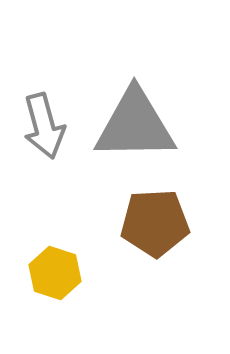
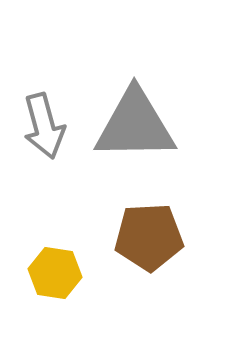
brown pentagon: moved 6 px left, 14 px down
yellow hexagon: rotated 9 degrees counterclockwise
